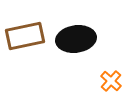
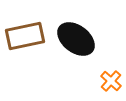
black ellipse: rotated 45 degrees clockwise
